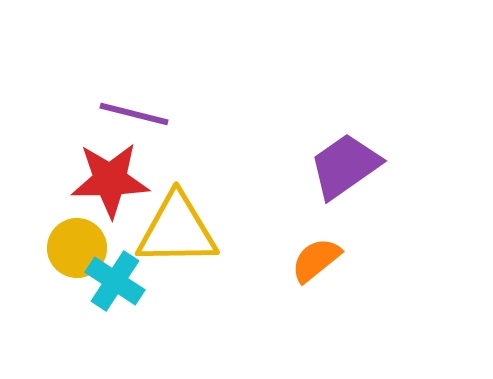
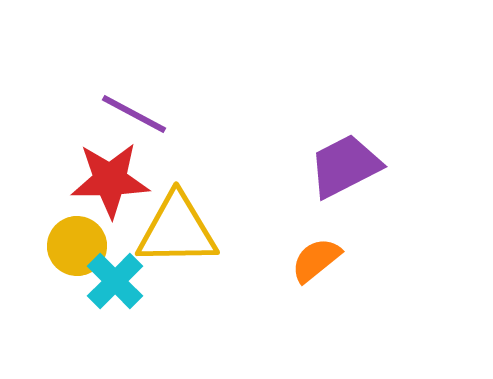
purple line: rotated 14 degrees clockwise
purple trapezoid: rotated 8 degrees clockwise
yellow circle: moved 2 px up
cyan cross: rotated 12 degrees clockwise
